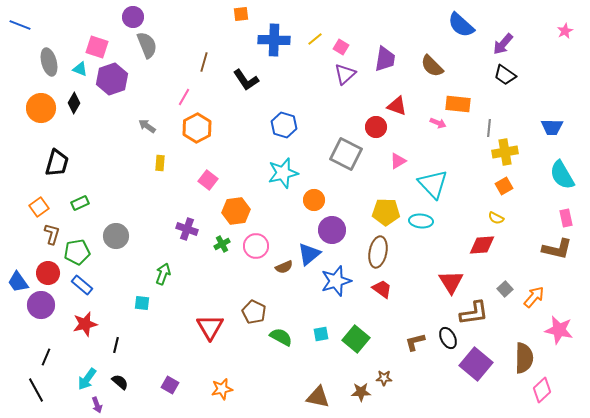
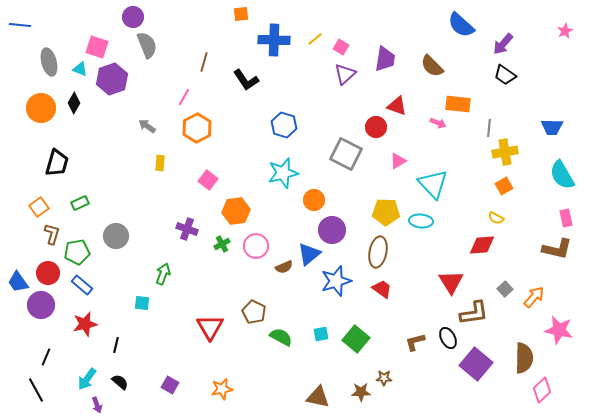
blue line at (20, 25): rotated 15 degrees counterclockwise
